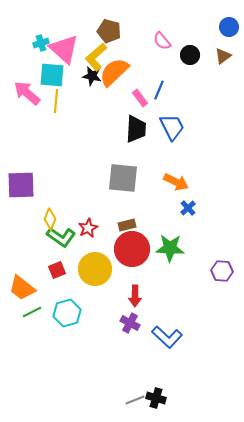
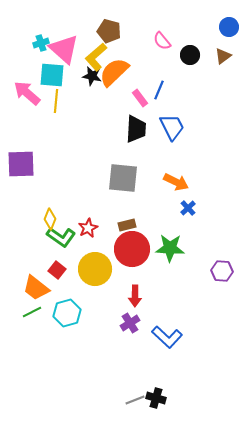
purple square: moved 21 px up
red square: rotated 30 degrees counterclockwise
orange trapezoid: moved 14 px right
purple cross: rotated 30 degrees clockwise
